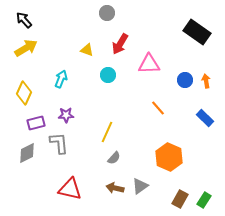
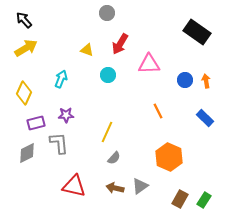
orange line: moved 3 px down; rotated 14 degrees clockwise
red triangle: moved 4 px right, 3 px up
